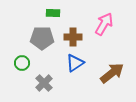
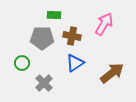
green rectangle: moved 1 px right, 2 px down
brown cross: moved 1 px left, 1 px up; rotated 12 degrees clockwise
